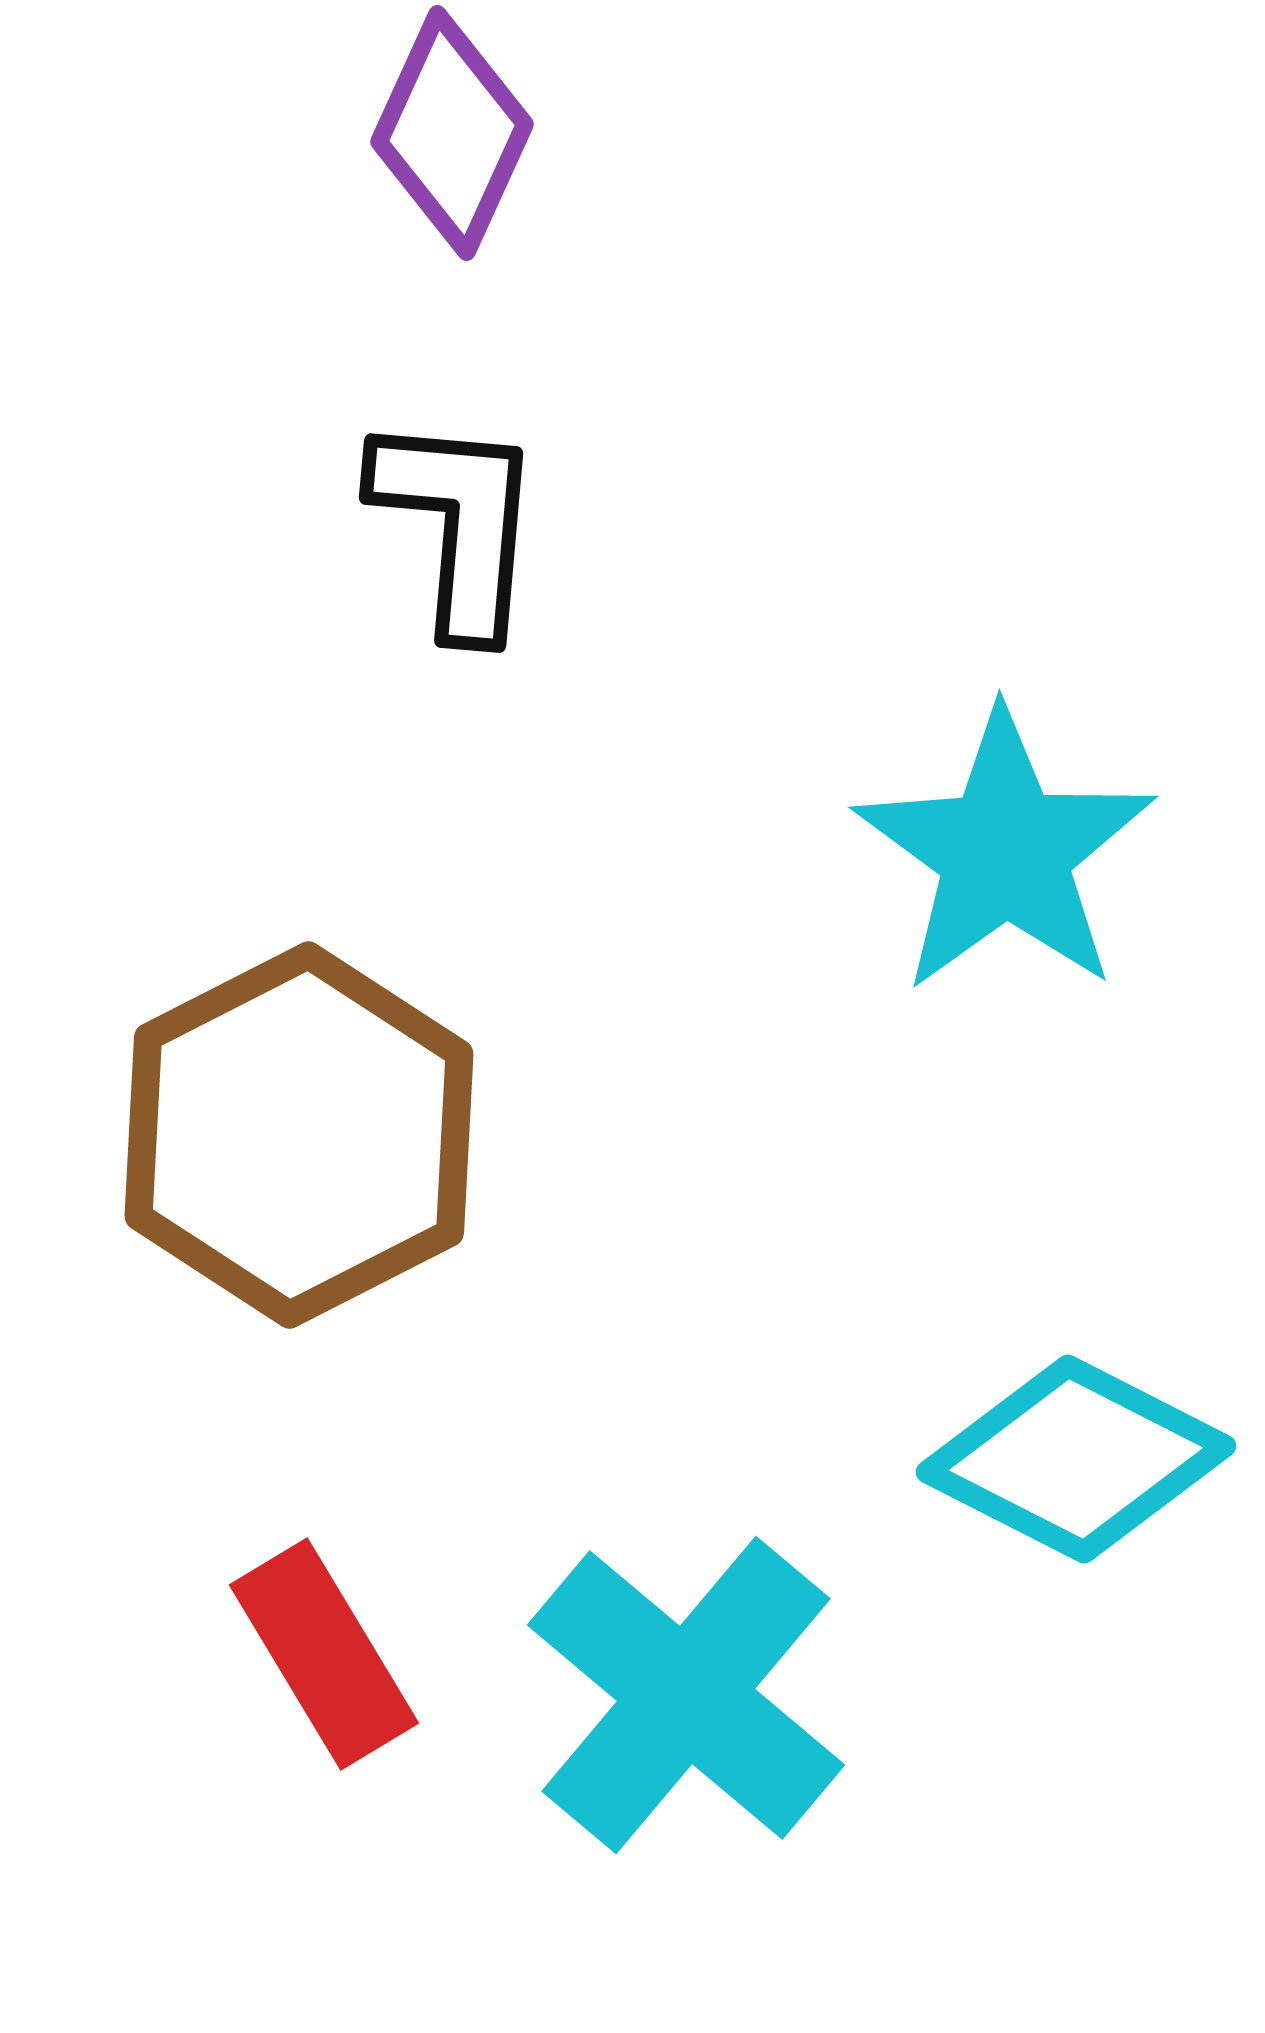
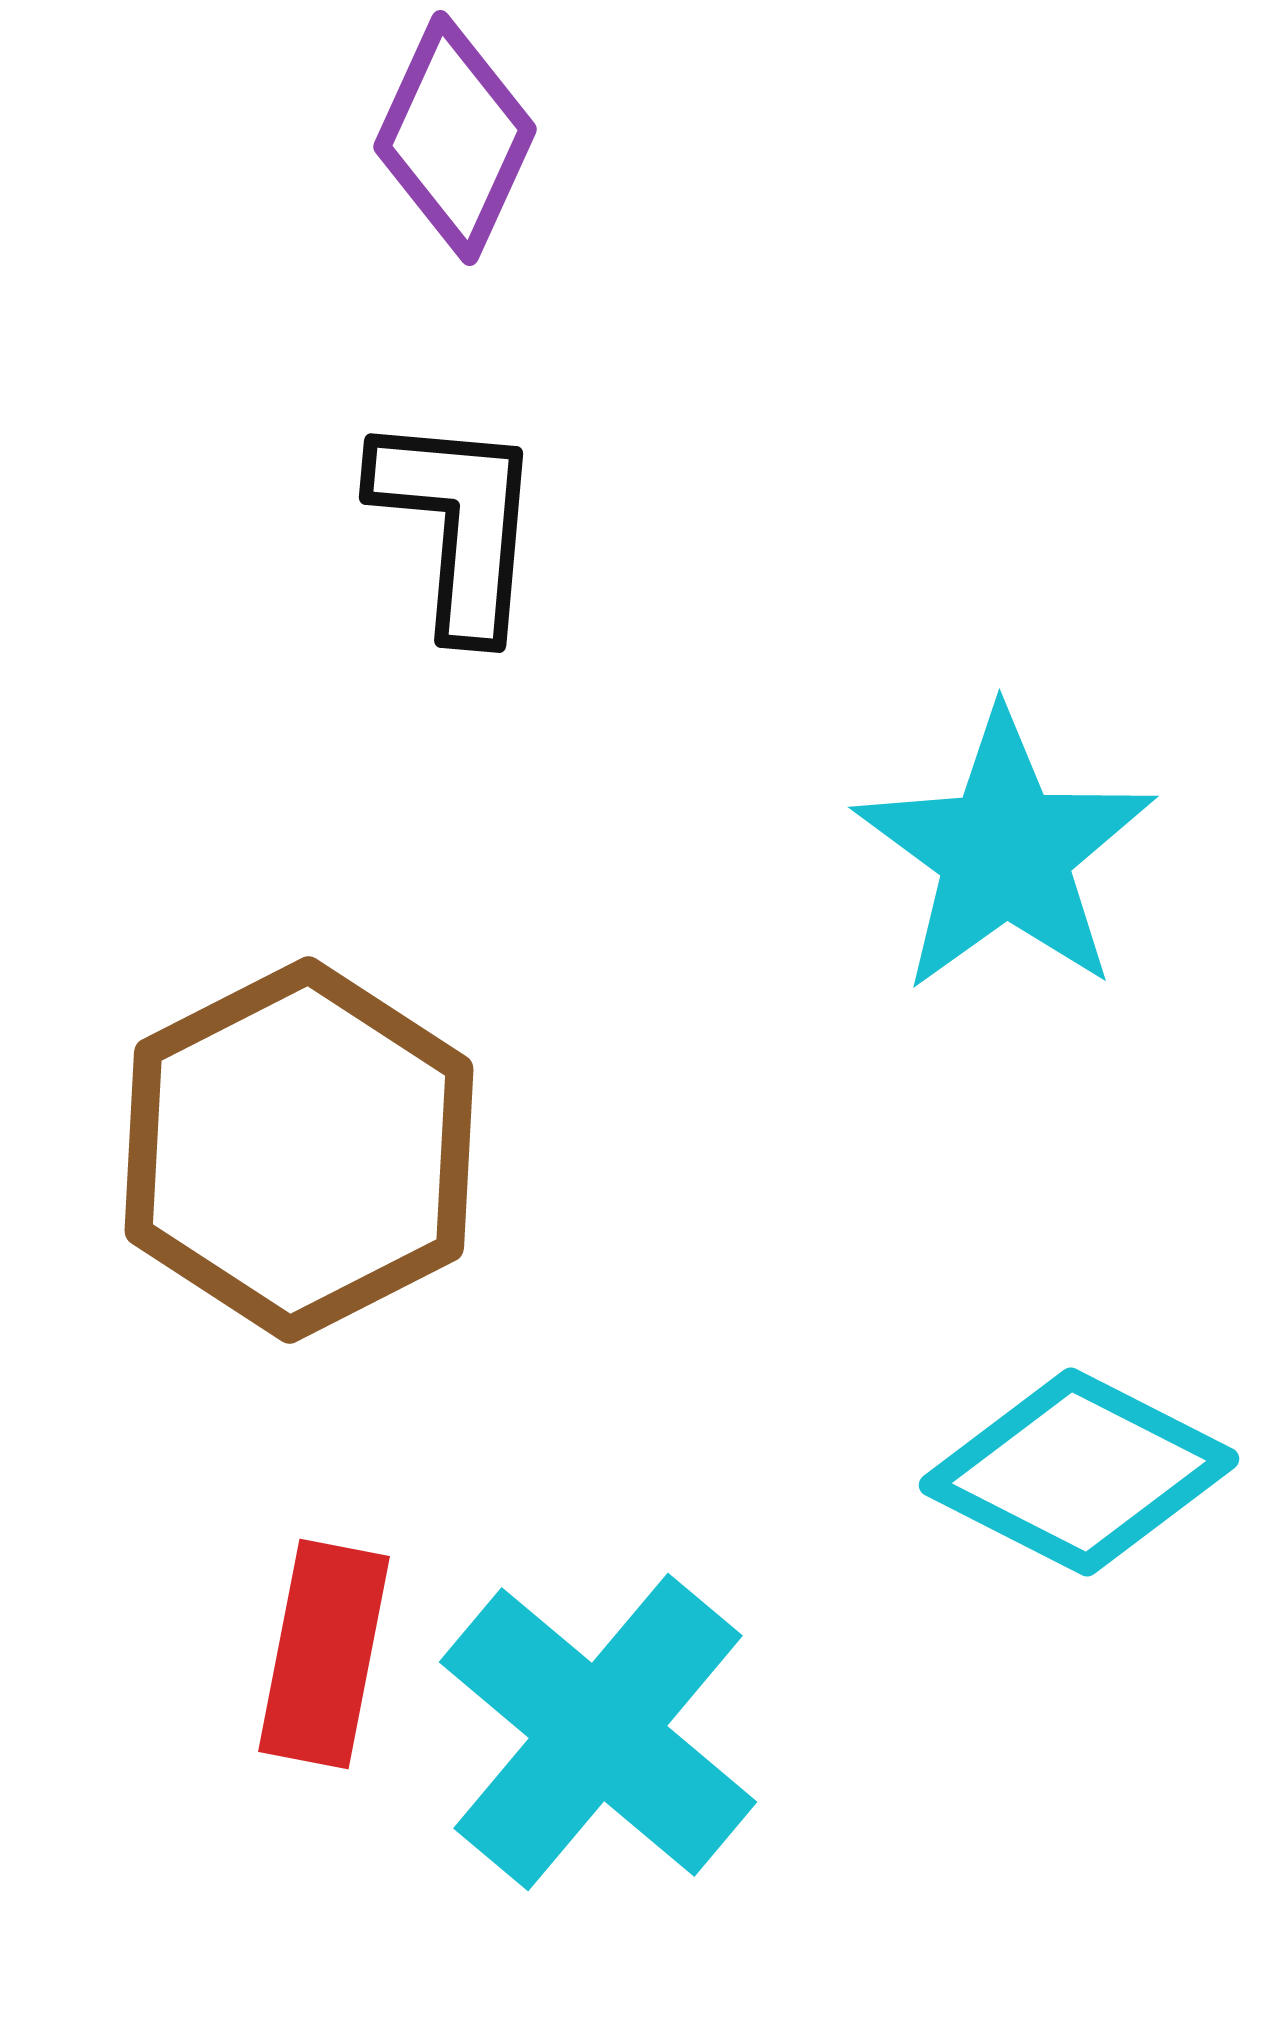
purple diamond: moved 3 px right, 5 px down
brown hexagon: moved 15 px down
cyan diamond: moved 3 px right, 13 px down
red rectangle: rotated 42 degrees clockwise
cyan cross: moved 88 px left, 37 px down
